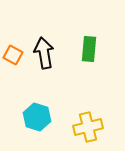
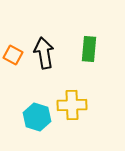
yellow cross: moved 16 px left, 22 px up; rotated 12 degrees clockwise
